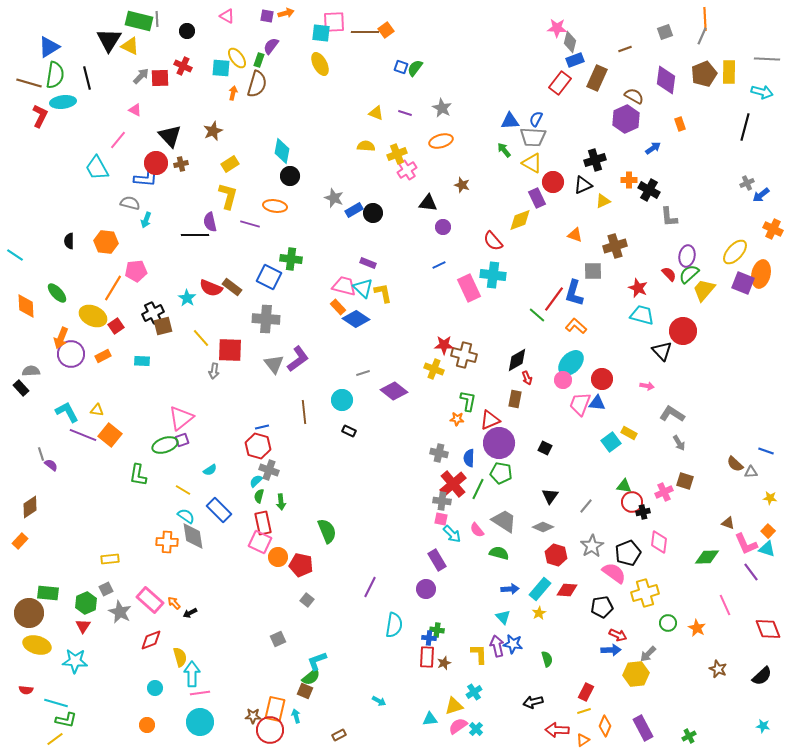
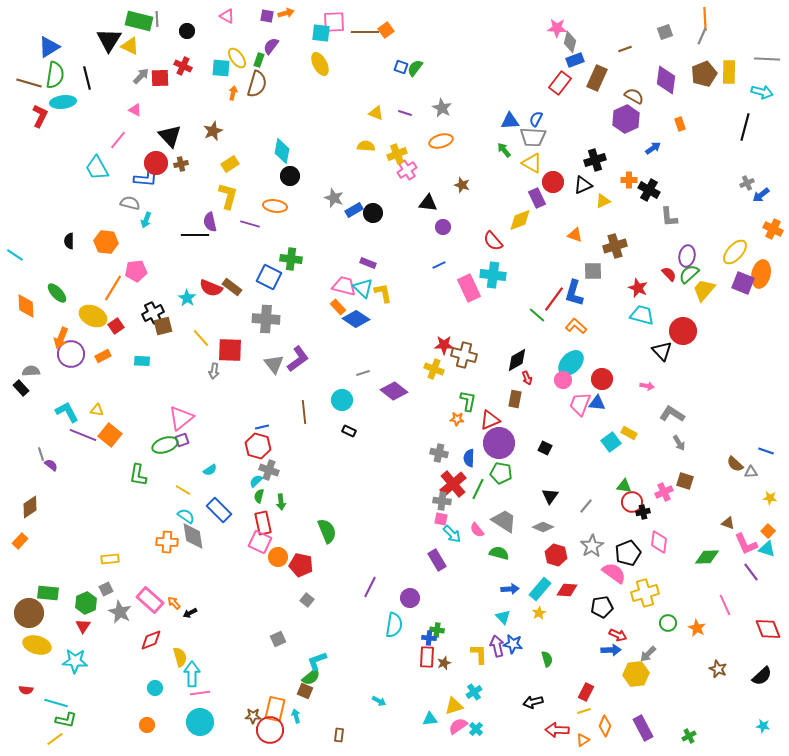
purple circle at (426, 589): moved 16 px left, 9 px down
brown rectangle at (339, 735): rotated 56 degrees counterclockwise
